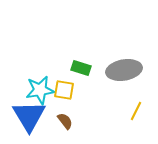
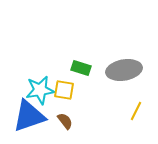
blue triangle: rotated 42 degrees clockwise
